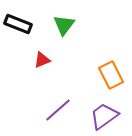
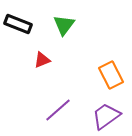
purple trapezoid: moved 2 px right
